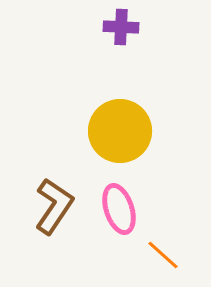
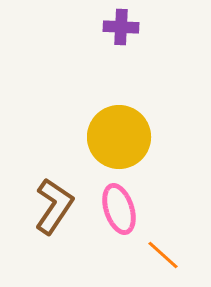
yellow circle: moved 1 px left, 6 px down
